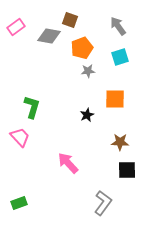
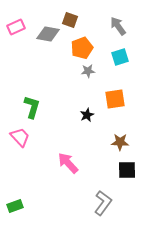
pink rectangle: rotated 12 degrees clockwise
gray diamond: moved 1 px left, 2 px up
orange square: rotated 10 degrees counterclockwise
green rectangle: moved 4 px left, 3 px down
